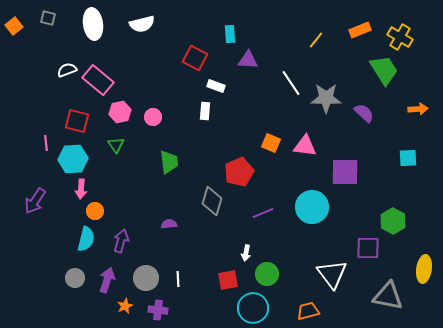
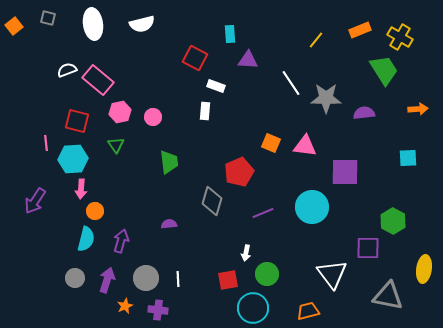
purple semicircle at (364, 113): rotated 50 degrees counterclockwise
